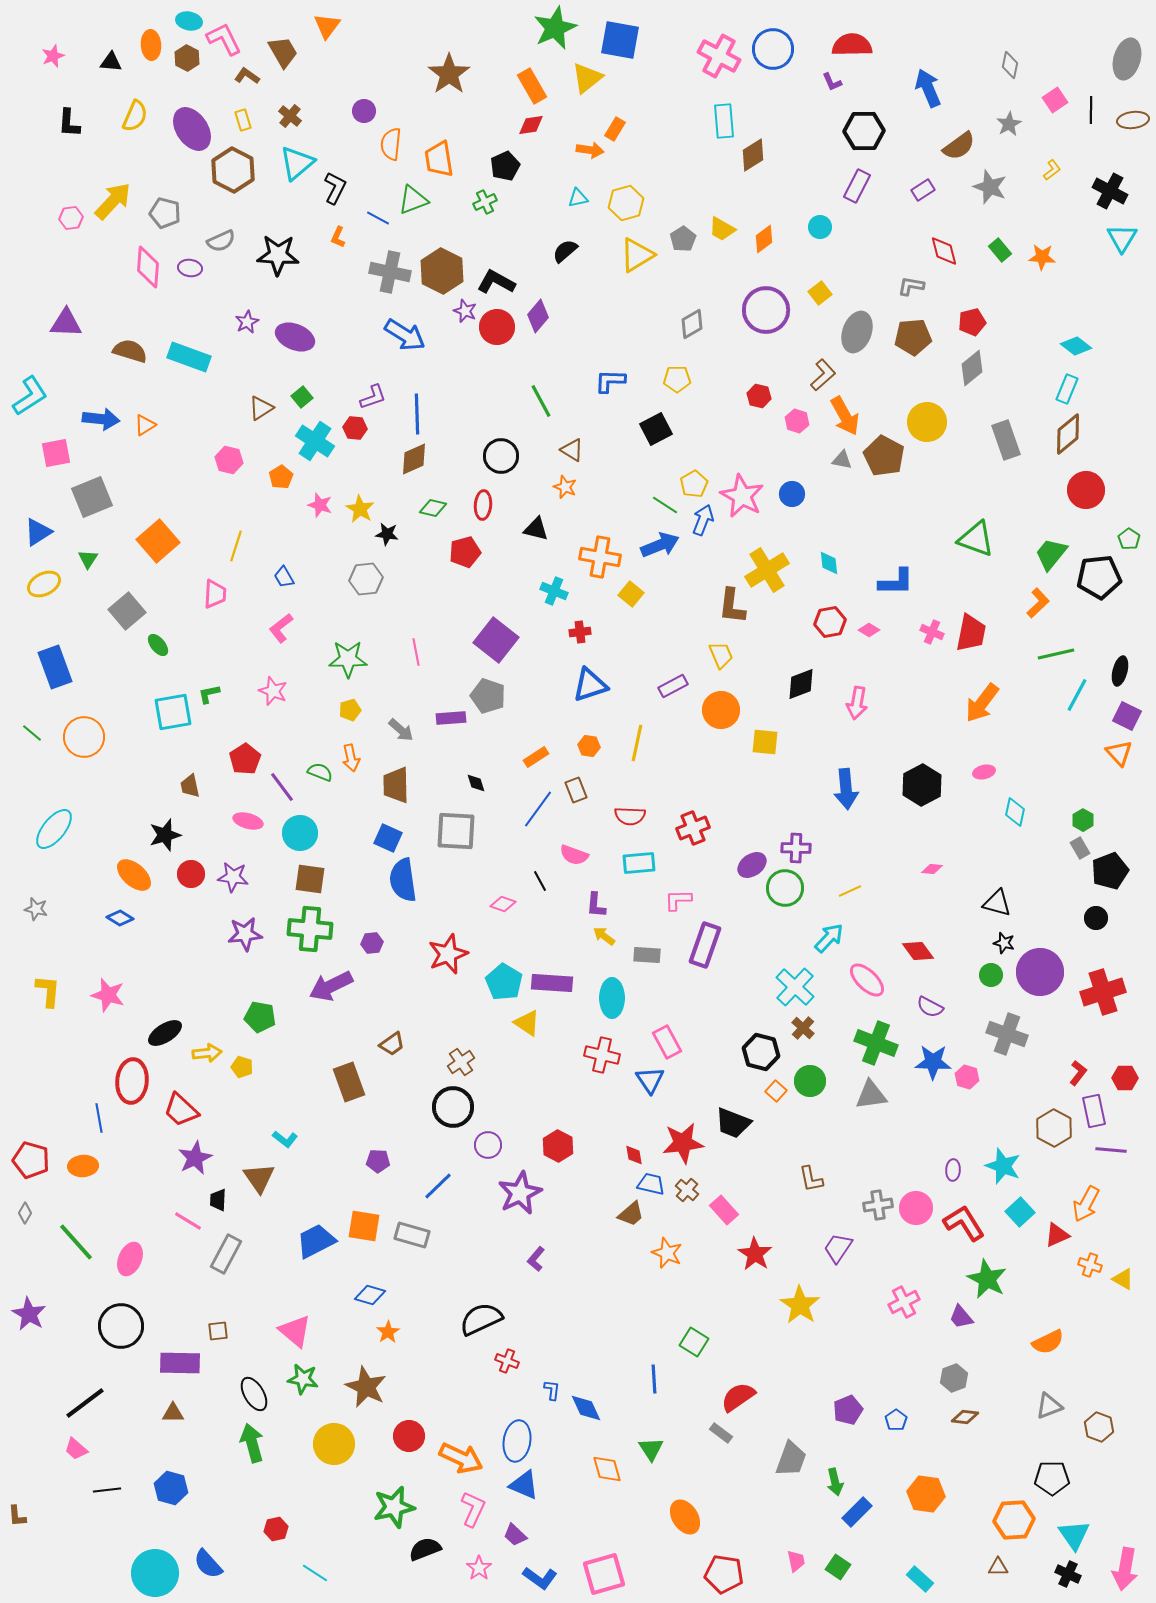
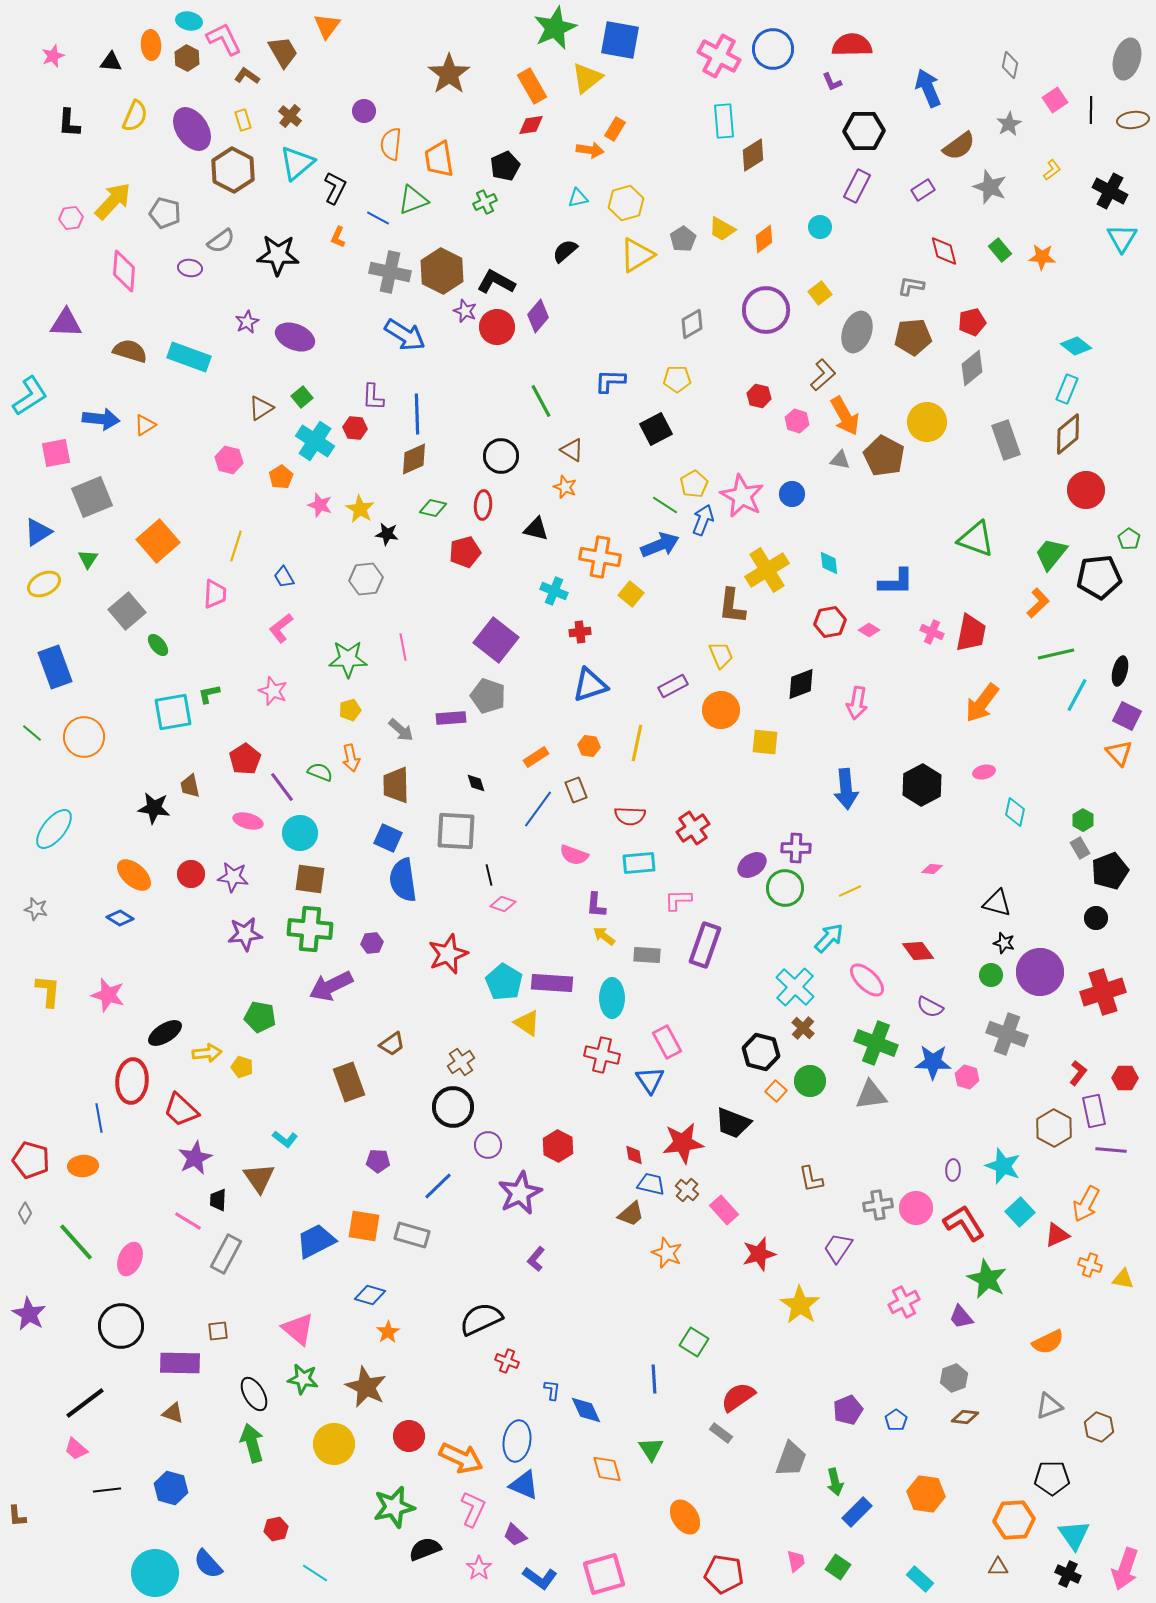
gray semicircle at (221, 241): rotated 12 degrees counterclockwise
pink diamond at (148, 267): moved 24 px left, 4 px down
purple L-shape at (373, 397): rotated 112 degrees clockwise
gray triangle at (842, 460): moved 2 px left
pink line at (416, 652): moved 13 px left, 5 px up
red cross at (693, 828): rotated 12 degrees counterclockwise
black star at (165, 835): moved 11 px left, 27 px up; rotated 24 degrees clockwise
black line at (540, 881): moved 51 px left, 6 px up; rotated 15 degrees clockwise
red star at (755, 1254): moved 4 px right; rotated 24 degrees clockwise
yellow triangle at (1123, 1279): rotated 20 degrees counterclockwise
pink triangle at (295, 1331): moved 3 px right, 2 px up
blue diamond at (586, 1408): moved 2 px down
brown triangle at (173, 1413): rotated 20 degrees clockwise
pink arrow at (1125, 1569): rotated 9 degrees clockwise
